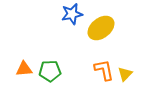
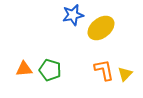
blue star: moved 1 px right, 1 px down
green pentagon: moved 1 px up; rotated 20 degrees clockwise
